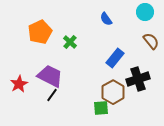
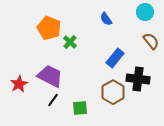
orange pentagon: moved 9 px right, 4 px up; rotated 25 degrees counterclockwise
black cross: rotated 25 degrees clockwise
black line: moved 1 px right, 5 px down
green square: moved 21 px left
